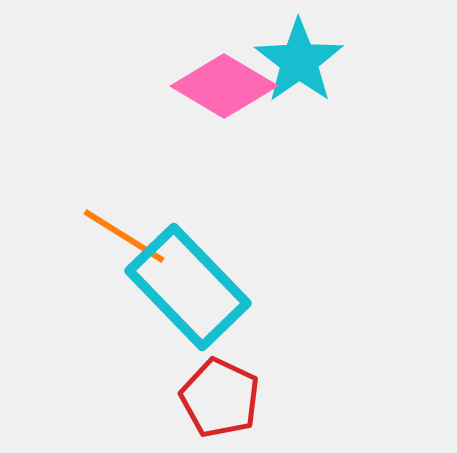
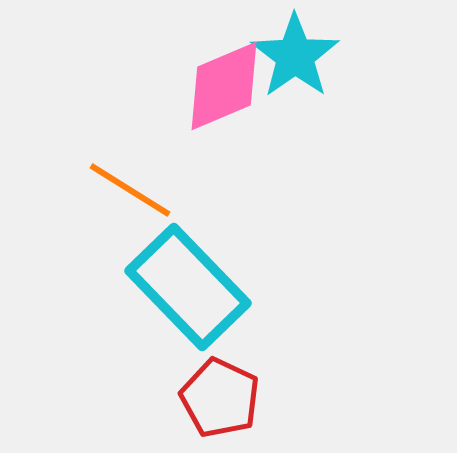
cyan star: moved 4 px left, 5 px up
pink diamond: rotated 54 degrees counterclockwise
orange line: moved 6 px right, 46 px up
